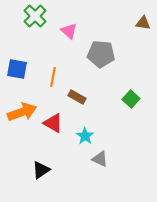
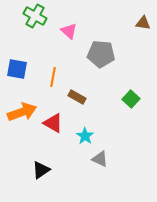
green cross: rotated 15 degrees counterclockwise
